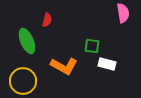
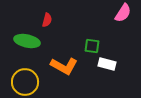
pink semicircle: rotated 42 degrees clockwise
green ellipse: rotated 55 degrees counterclockwise
yellow circle: moved 2 px right, 1 px down
